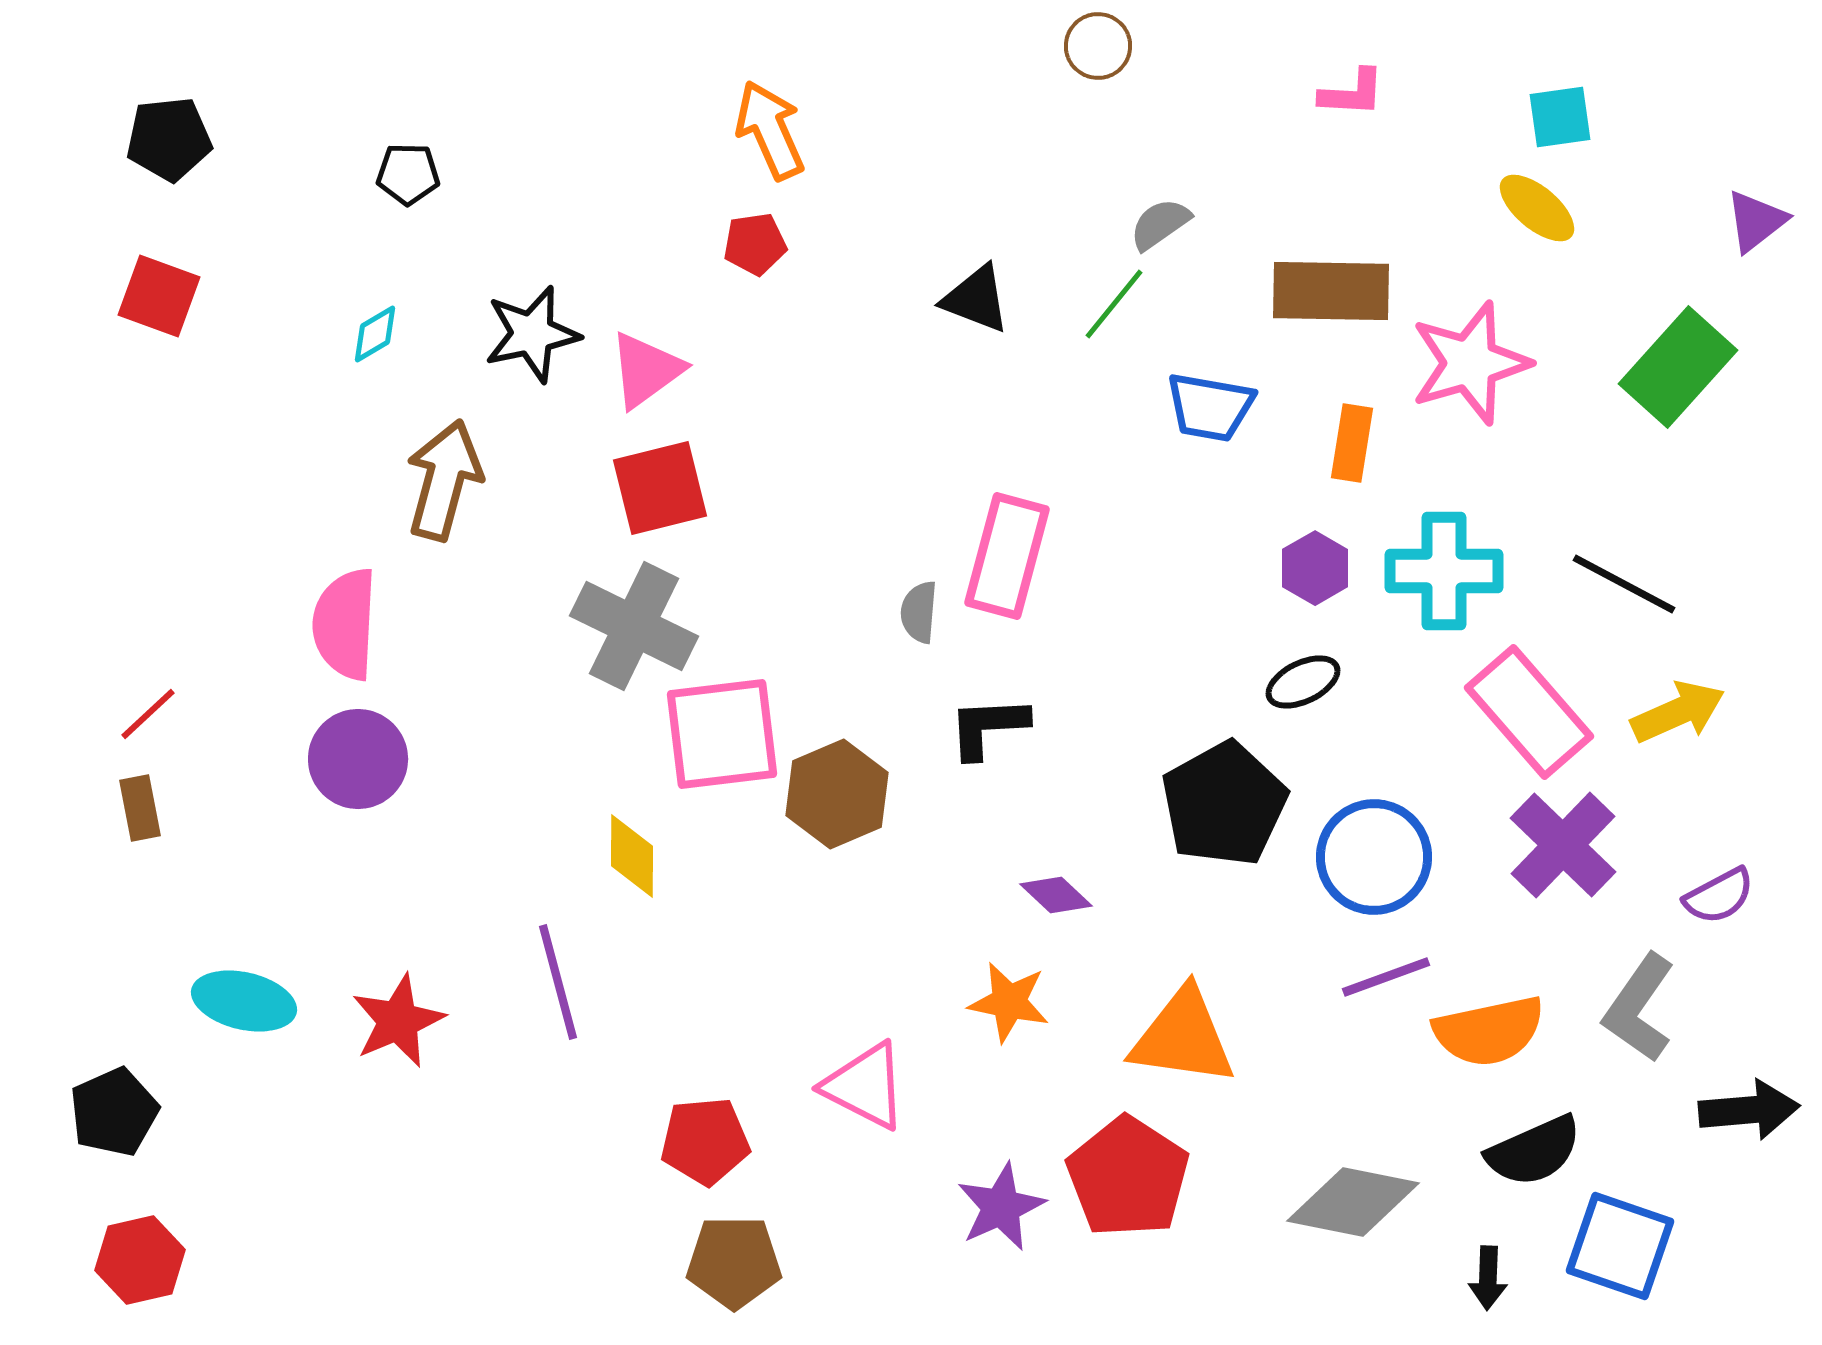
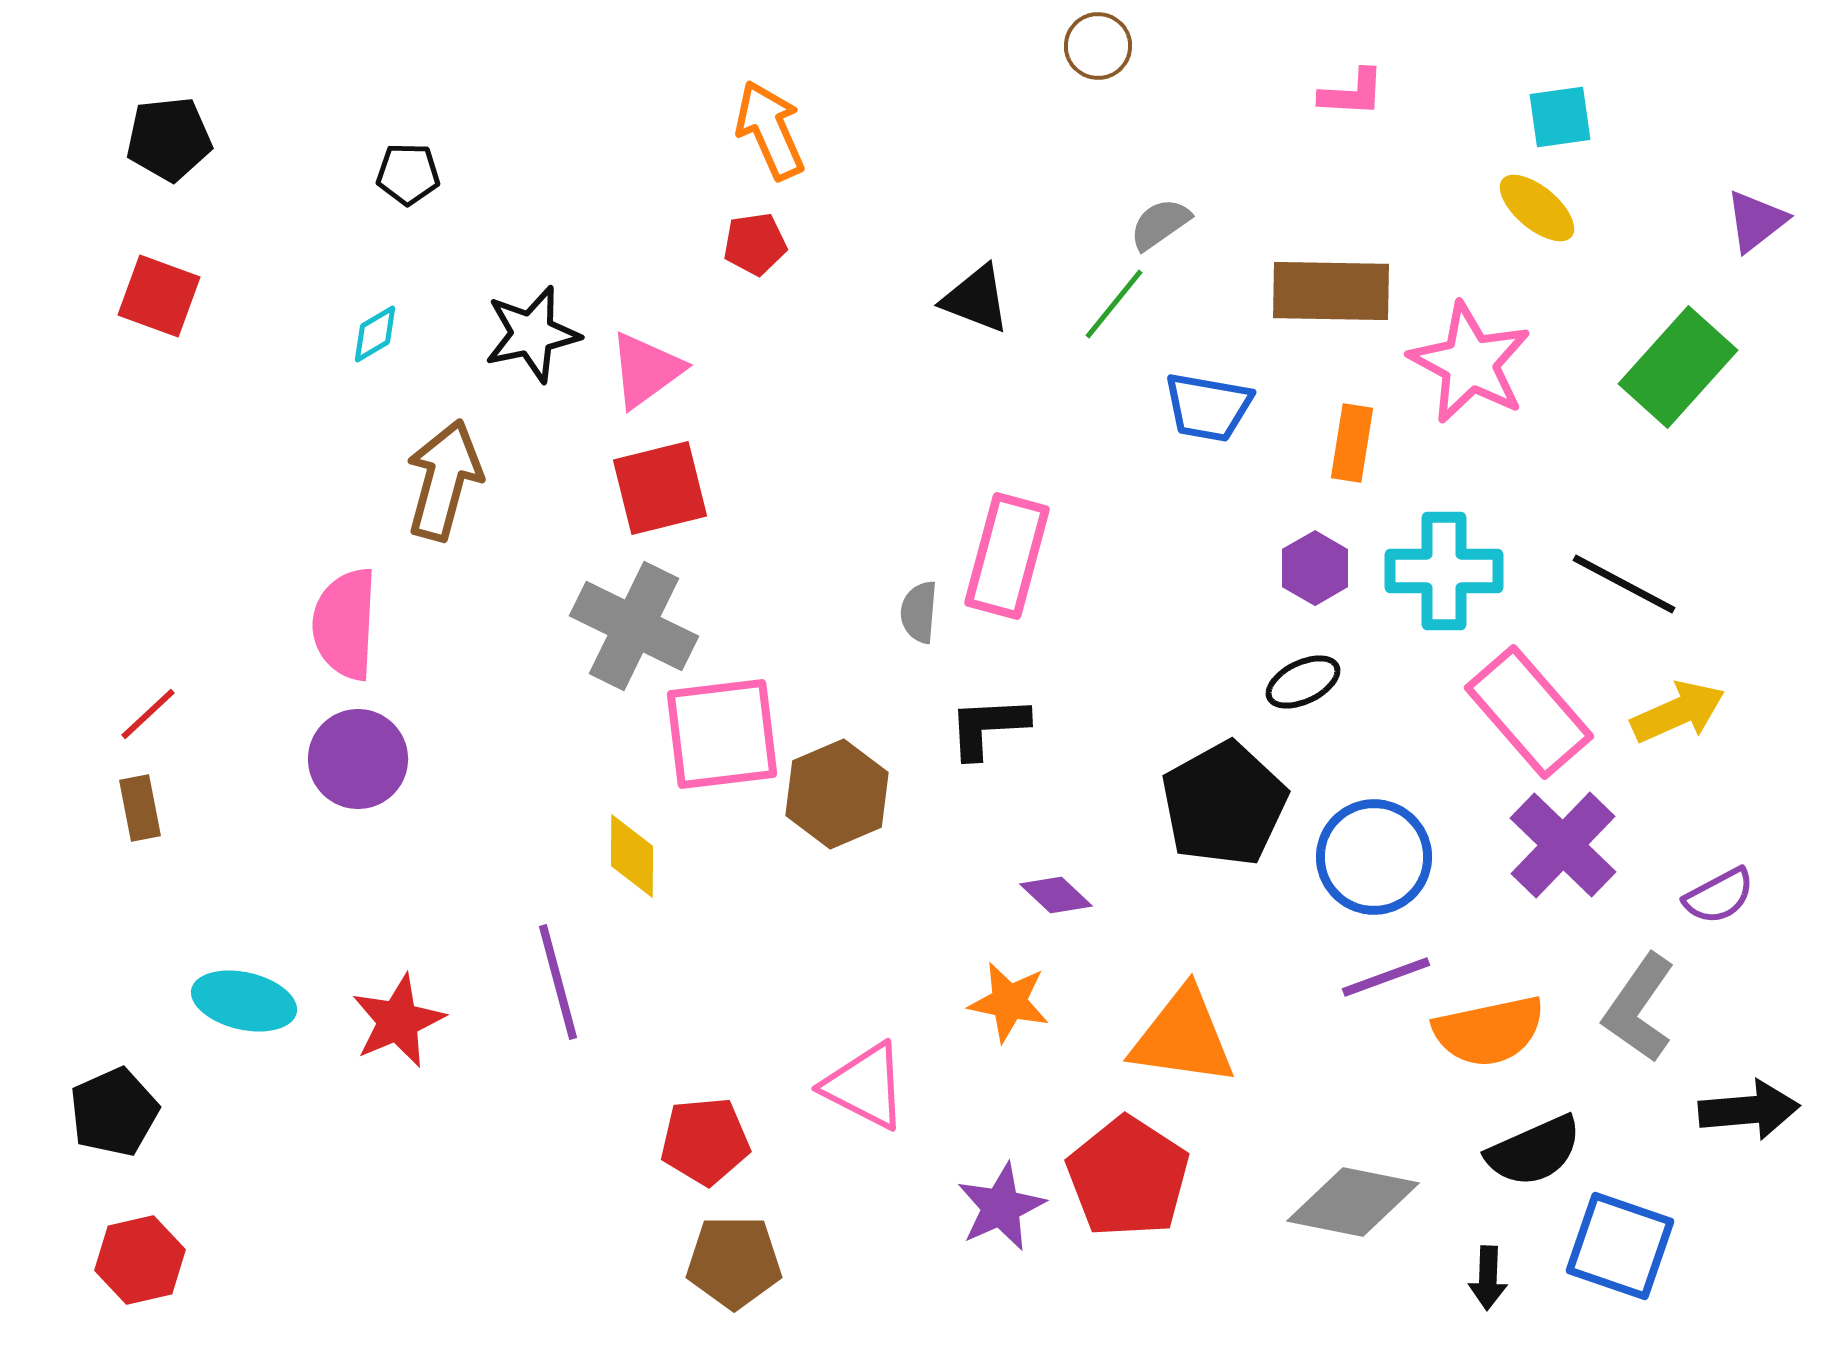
pink star at (1470, 363): rotated 28 degrees counterclockwise
blue trapezoid at (1210, 407): moved 2 px left
